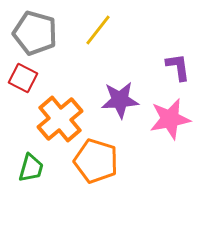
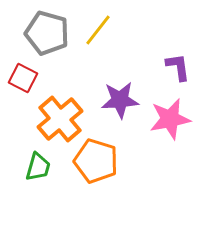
gray pentagon: moved 12 px right
green trapezoid: moved 7 px right, 1 px up
